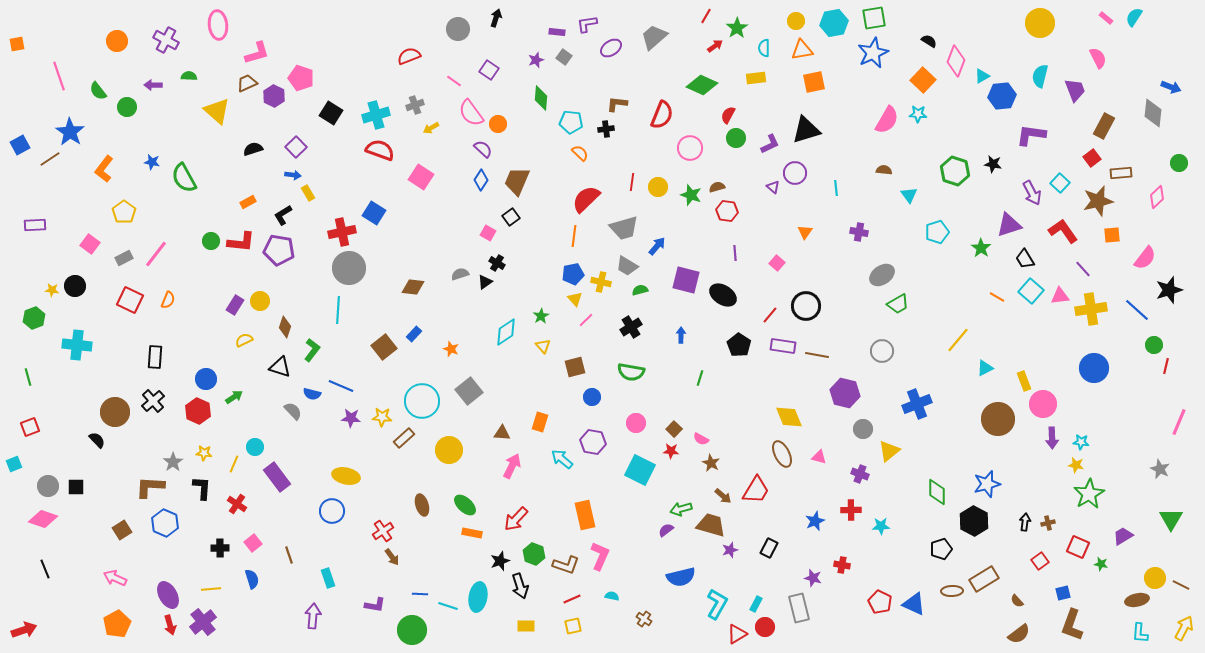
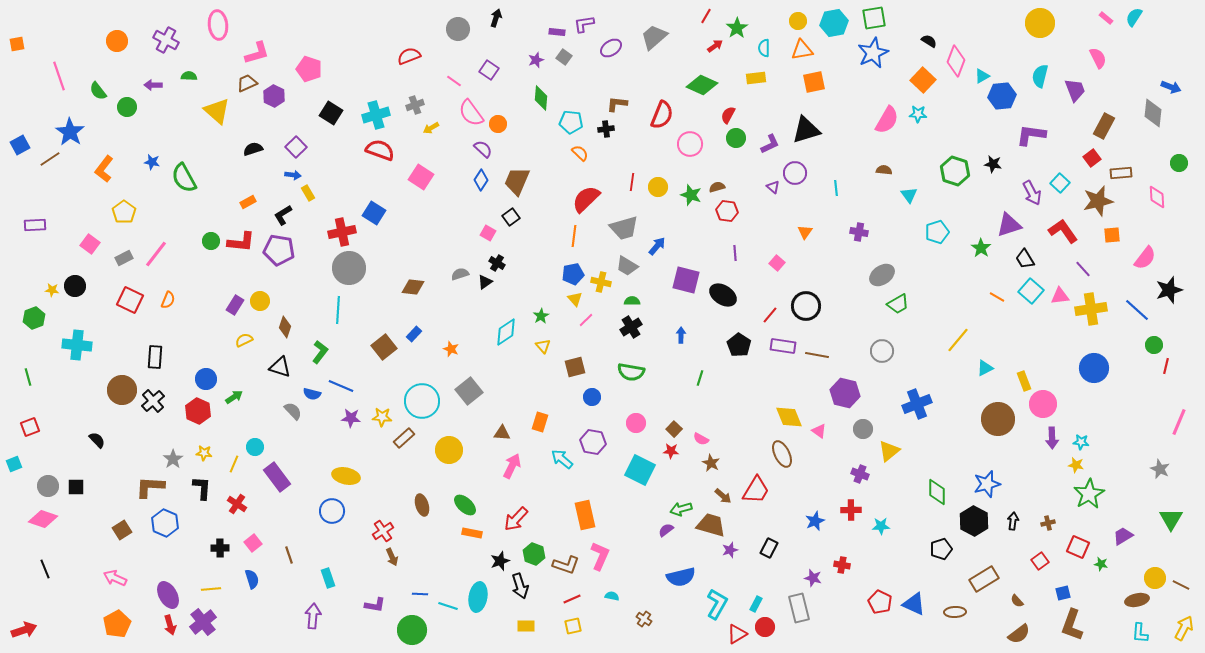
yellow circle at (796, 21): moved 2 px right
purple L-shape at (587, 24): moved 3 px left
pink pentagon at (301, 78): moved 8 px right, 9 px up
pink circle at (690, 148): moved 4 px up
pink diamond at (1157, 197): rotated 50 degrees counterclockwise
green semicircle at (640, 290): moved 8 px left, 11 px down; rotated 14 degrees clockwise
green L-shape at (312, 350): moved 8 px right, 2 px down
brown circle at (115, 412): moved 7 px right, 22 px up
pink triangle at (819, 457): moved 26 px up; rotated 21 degrees clockwise
gray star at (173, 462): moved 3 px up
black arrow at (1025, 522): moved 12 px left, 1 px up
brown arrow at (392, 557): rotated 12 degrees clockwise
brown ellipse at (952, 591): moved 3 px right, 21 px down
